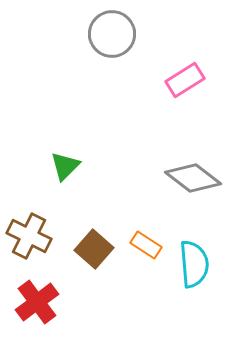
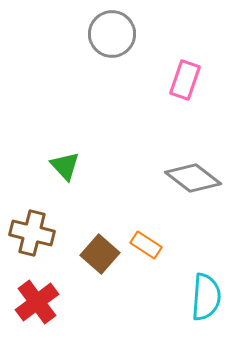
pink rectangle: rotated 39 degrees counterclockwise
green triangle: rotated 28 degrees counterclockwise
brown cross: moved 3 px right, 3 px up; rotated 12 degrees counterclockwise
brown square: moved 6 px right, 5 px down
cyan semicircle: moved 12 px right, 33 px down; rotated 9 degrees clockwise
